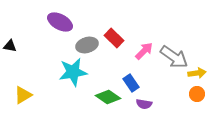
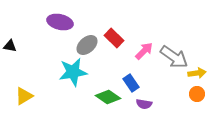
purple ellipse: rotated 15 degrees counterclockwise
gray ellipse: rotated 25 degrees counterclockwise
yellow triangle: moved 1 px right, 1 px down
